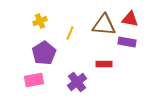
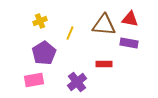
purple rectangle: moved 2 px right, 1 px down
